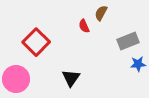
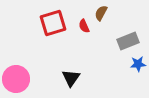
red square: moved 17 px right, 19 px up; rotated 28 degrees clockwise
